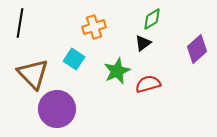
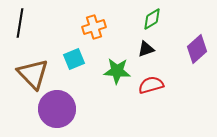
black triangle: moved 3 px right, 6 px down; rotated 18 degrees clockwise
cyan square: rotated 35 degrees clockwise
green star: rotated 28 degrees clockwise
red semicircle: moved 3 px right, 1 px down
